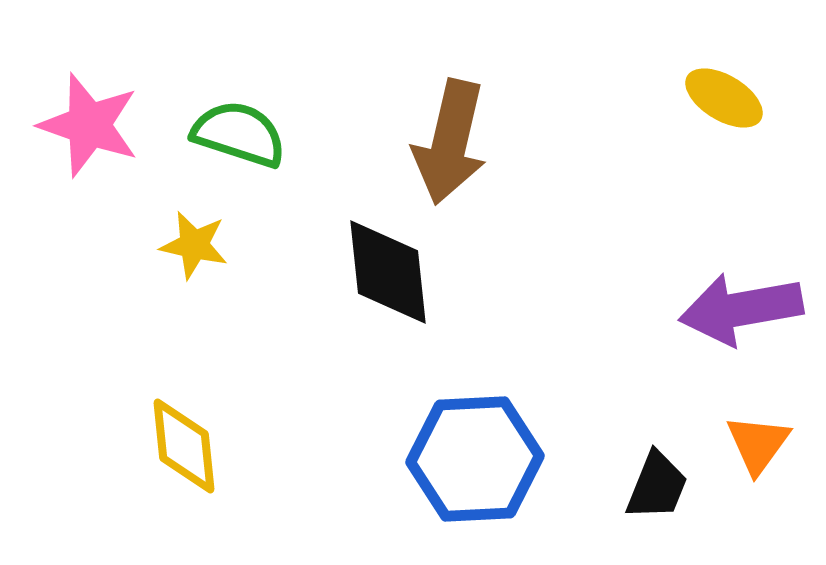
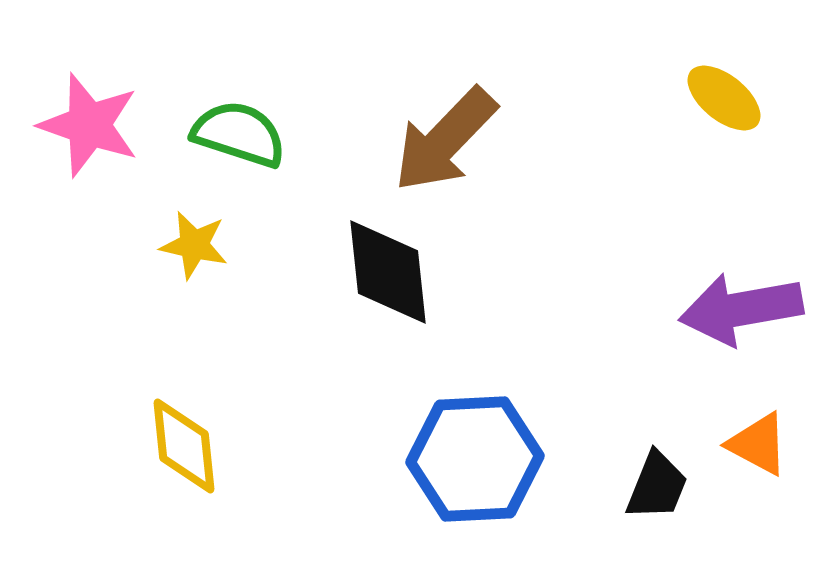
yellow ellipse: rotated 8 degrees clockwise
brown arrow: moved 5 px left, 2 px up; rotated 31 degrees clockwise
orange triangle: rotated 38 degrees counterclockwise
